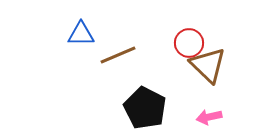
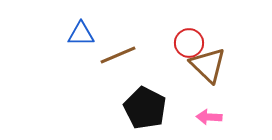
pink arrow: rotated 15 degrees clockwise
